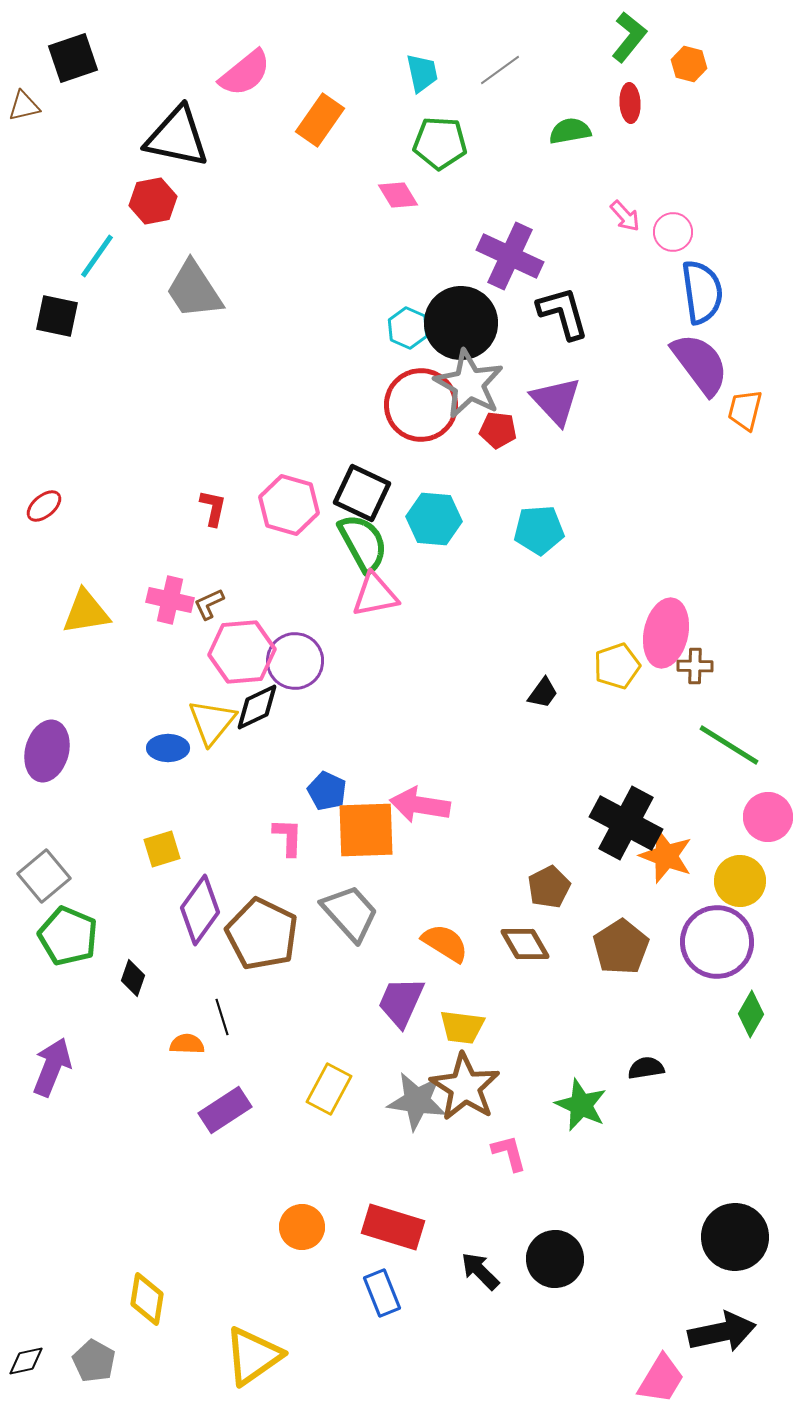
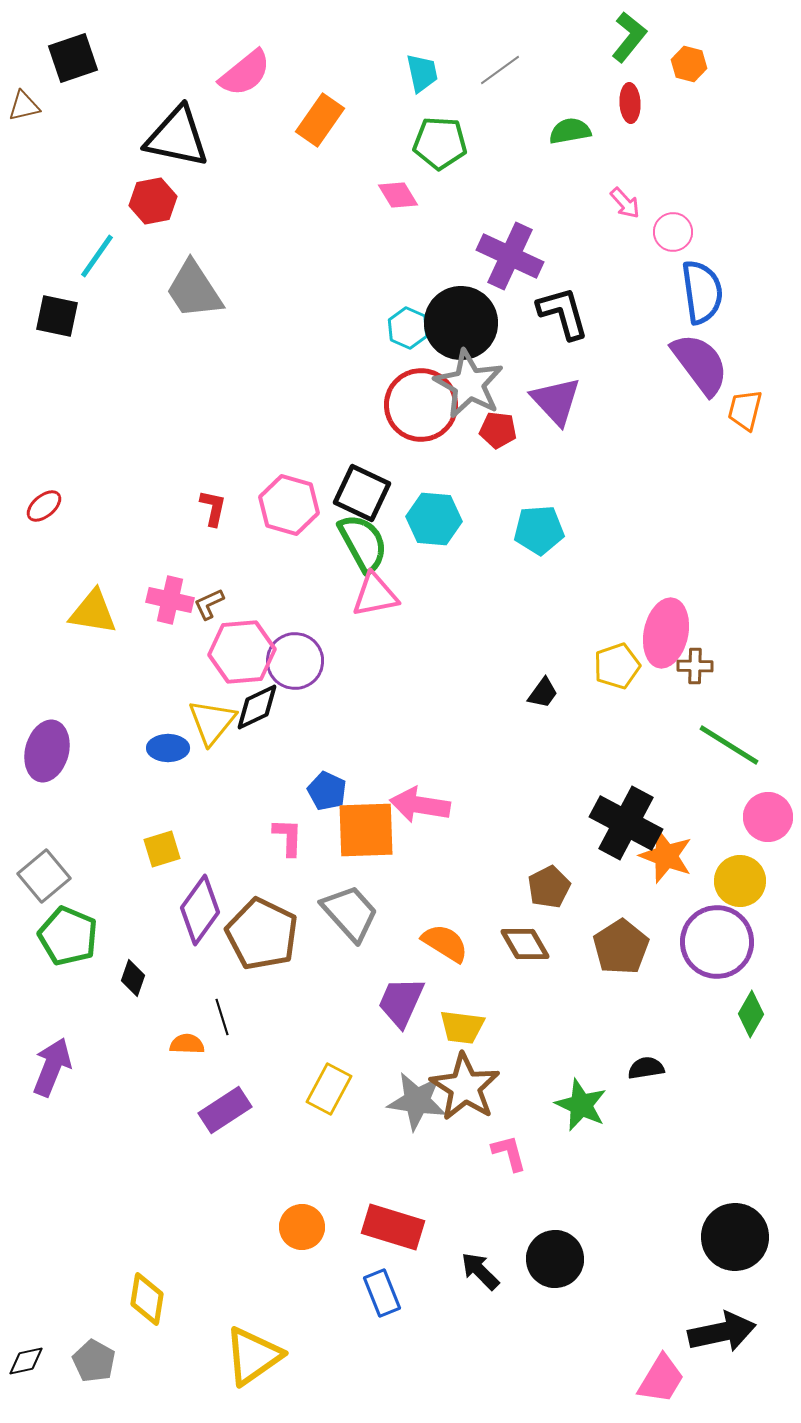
pink arrow at (625, 216): moved 13 px up
yellow triangle at (86, 612): moved 7 px right; rotated 18 degrees clockwise
